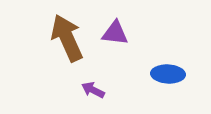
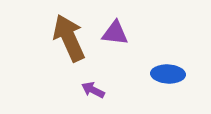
brown arrow: moved 2 px right
